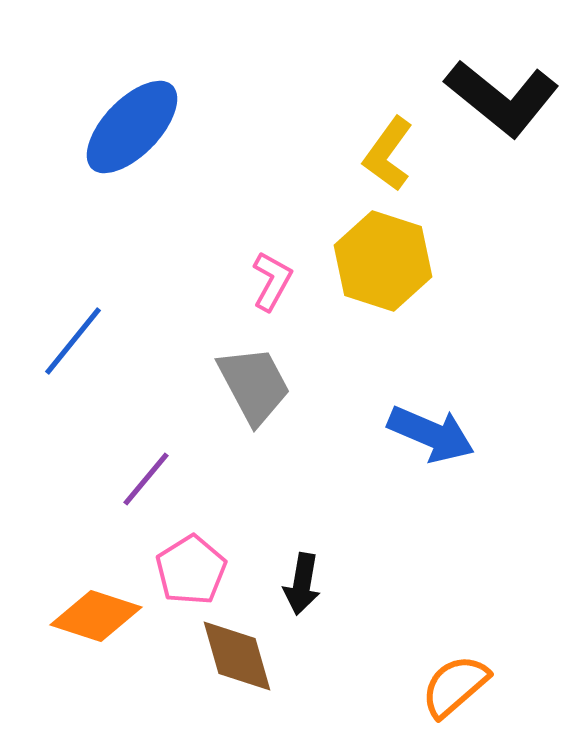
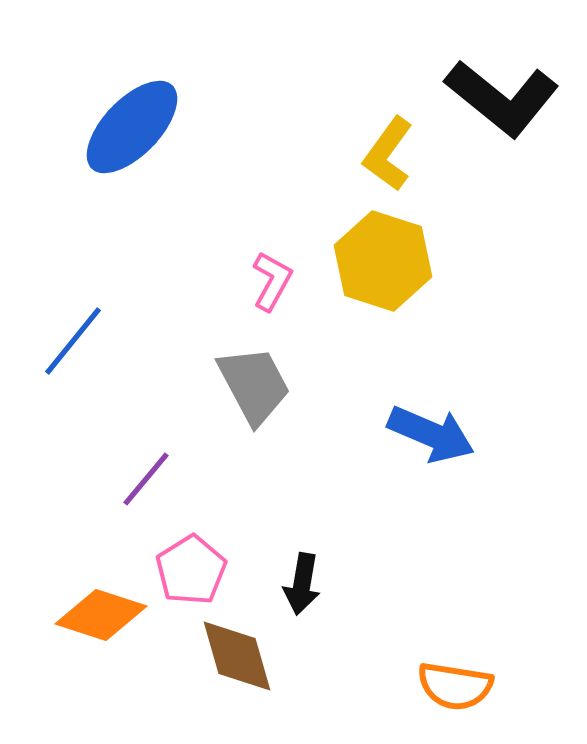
orange diamond: moved 5 px right, 1 px up
orange semicircle: rotated 130 degrees counterclockwise
